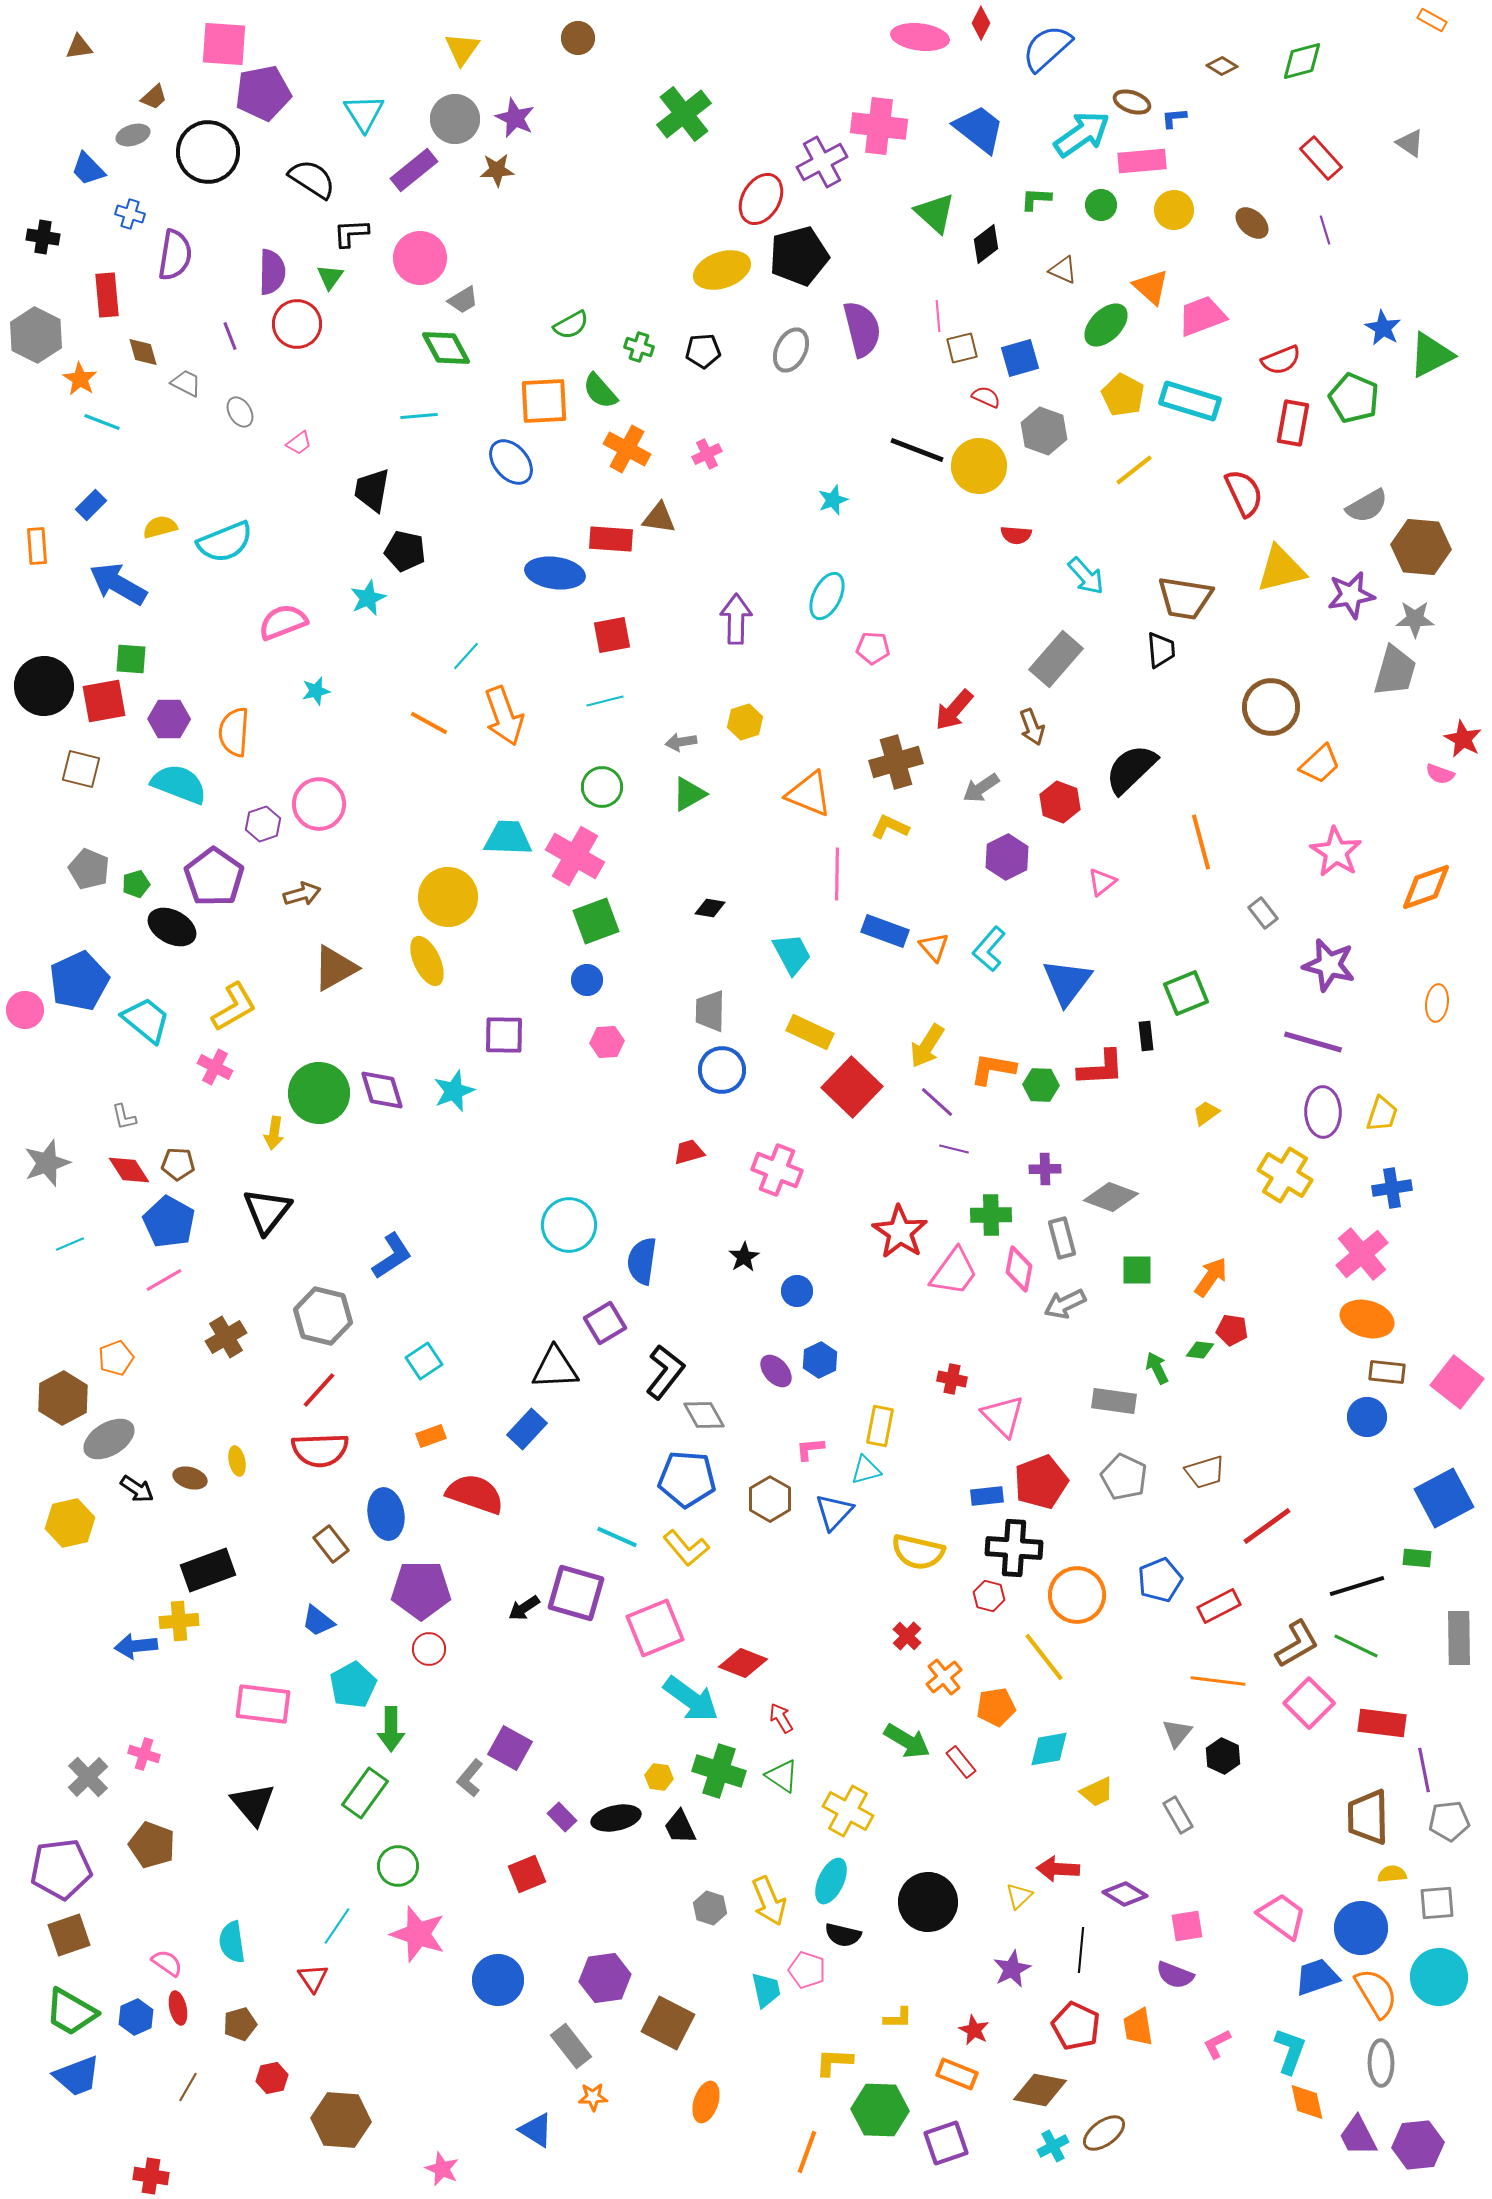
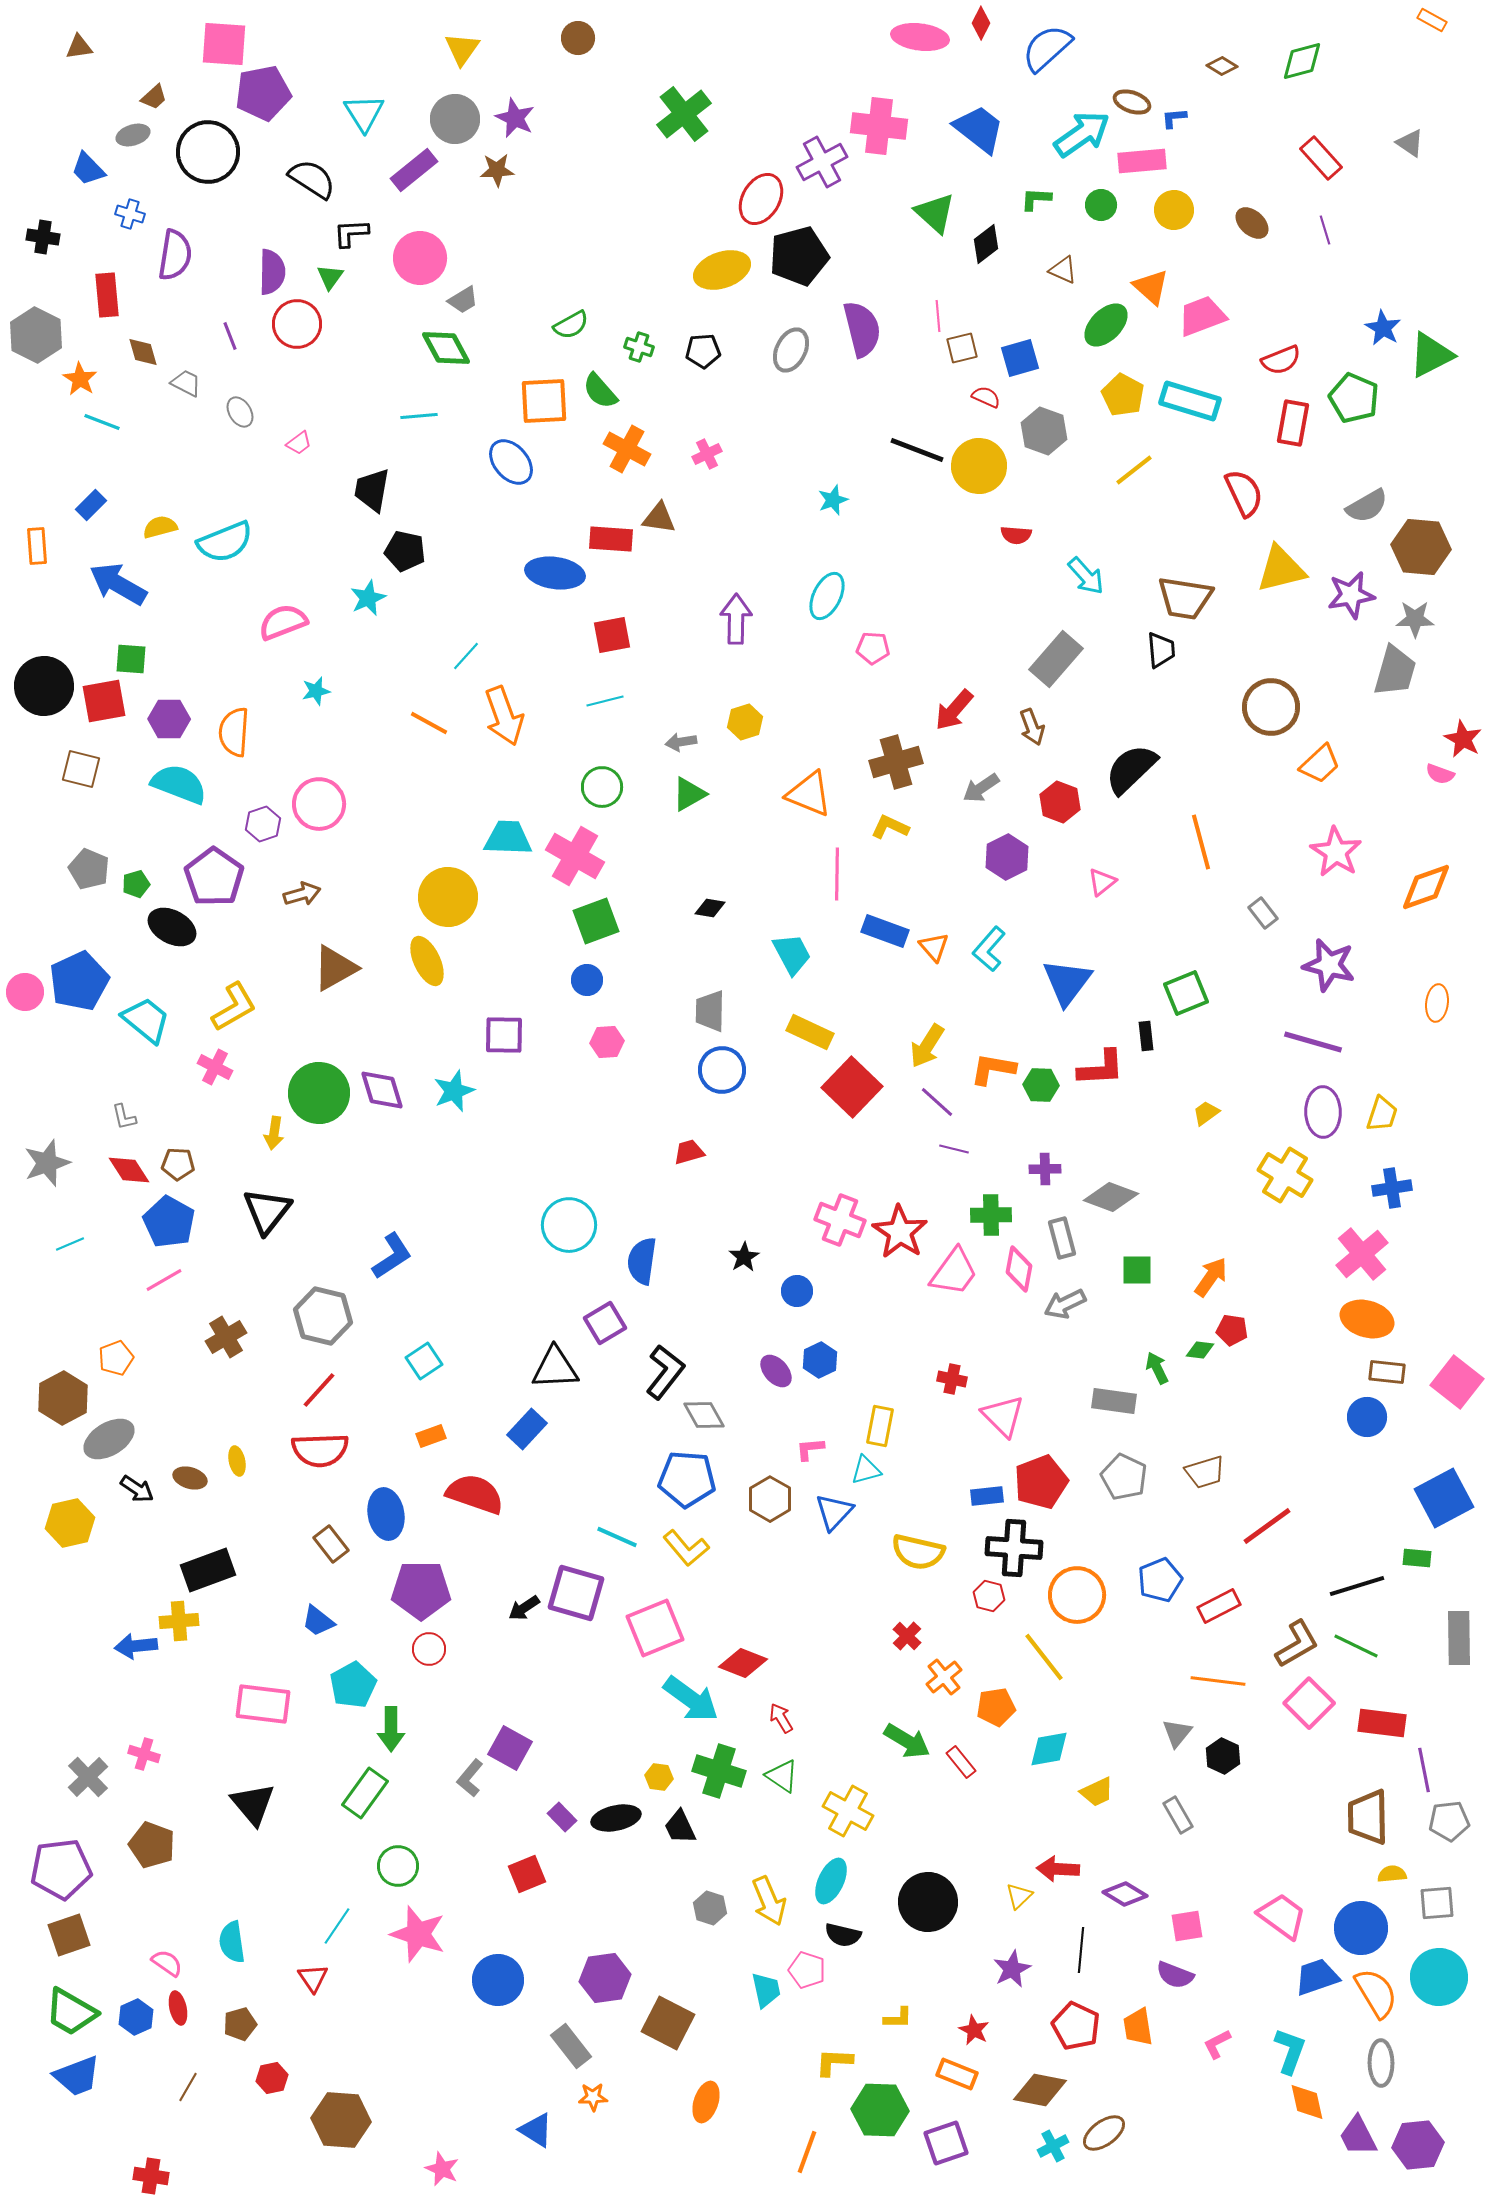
pink circle at (25, 1010): moved 18 px up
pink cross at (777, 1170): moved 63 px right, 50 px down
